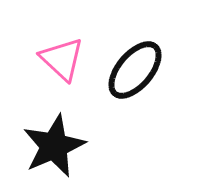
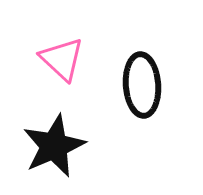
black ellipse: moved 7 px right, 15 px down; rotated 44 degrees counterclockwise
